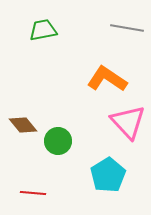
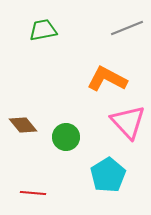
gray line: rotated 32 degrees counterclockwise
orange L-shape: rotated 6 degrees counterclockwise
green circle: moved 8 px right, 4 px up
